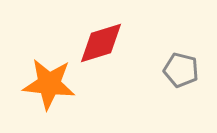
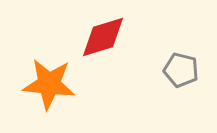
red diamond: moved 2 px right, 6 px up
